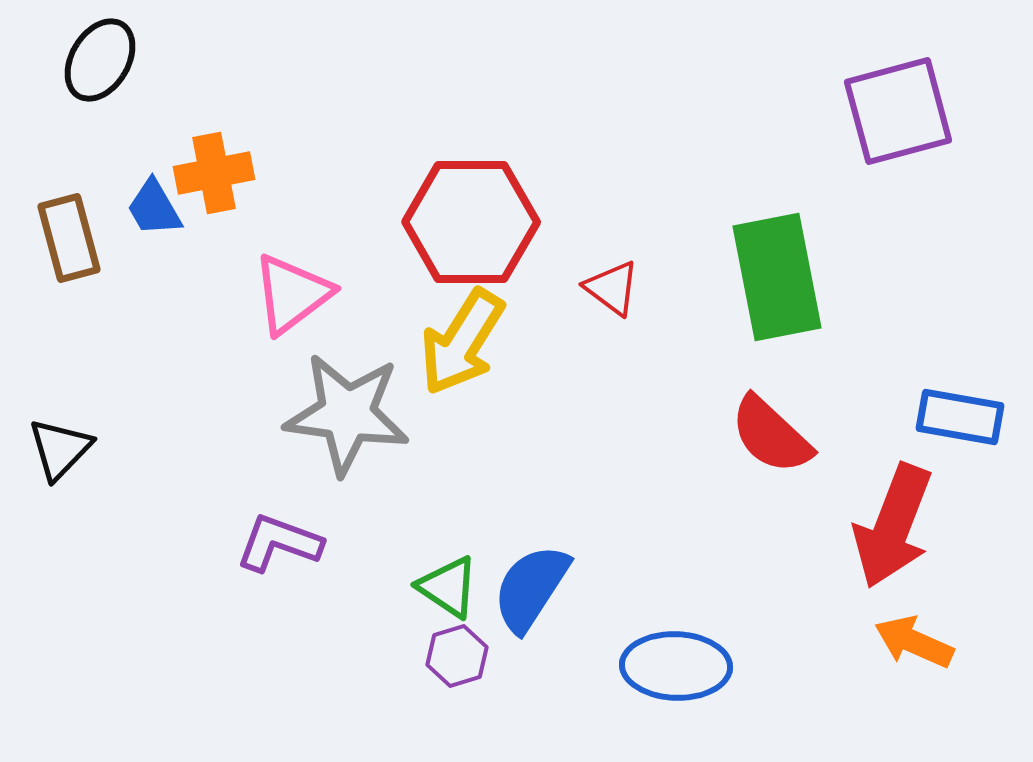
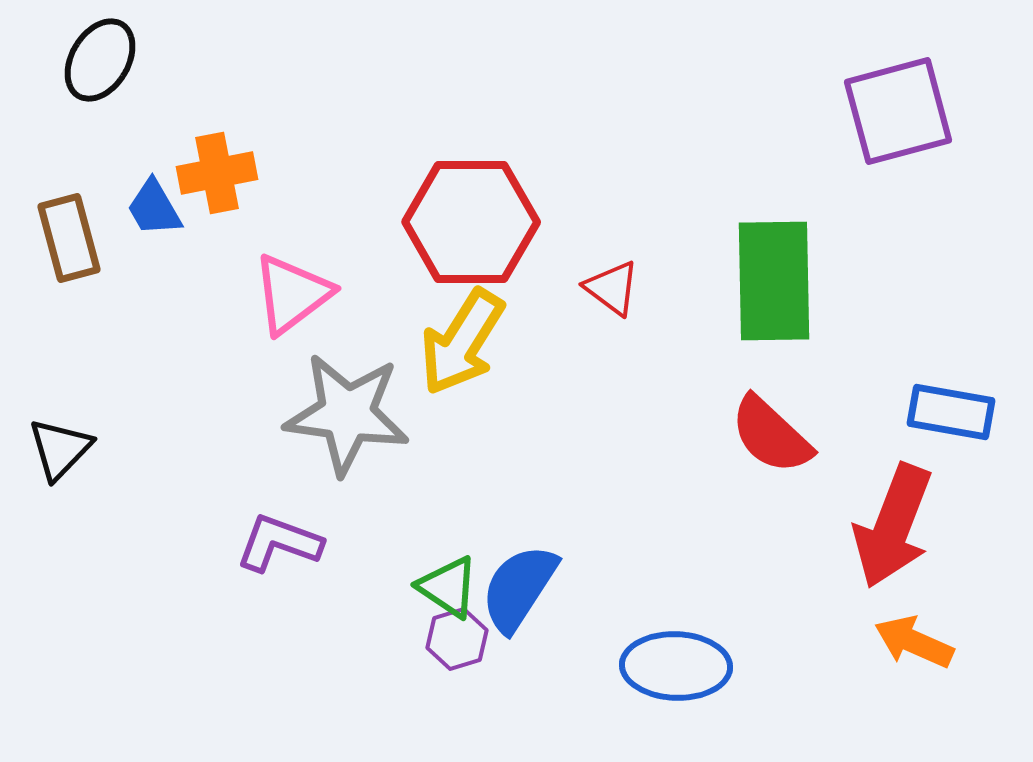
orange cross: moved 3 px right
green rectangle: moved 3 px left, 4 px down; rotated 10 degrees clockwise
blue rectangle: moved 9 px left, 5 px up
blue semicircle: moved 12 px left
purple hexagon: moved 17 px up
